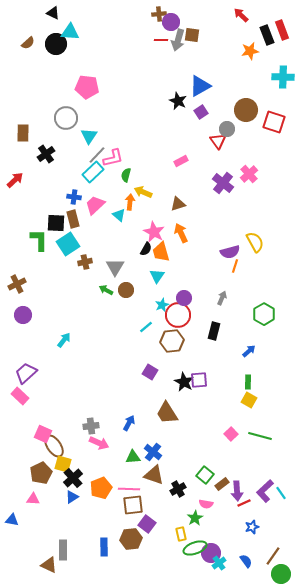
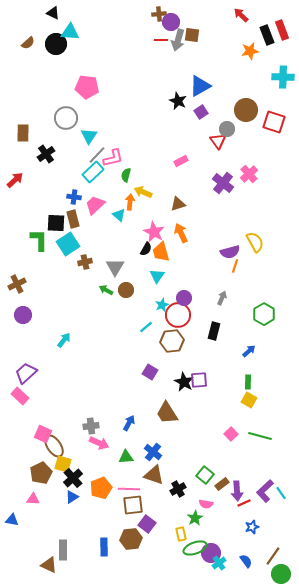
green triangle at (133, 457): moved 7 px left
